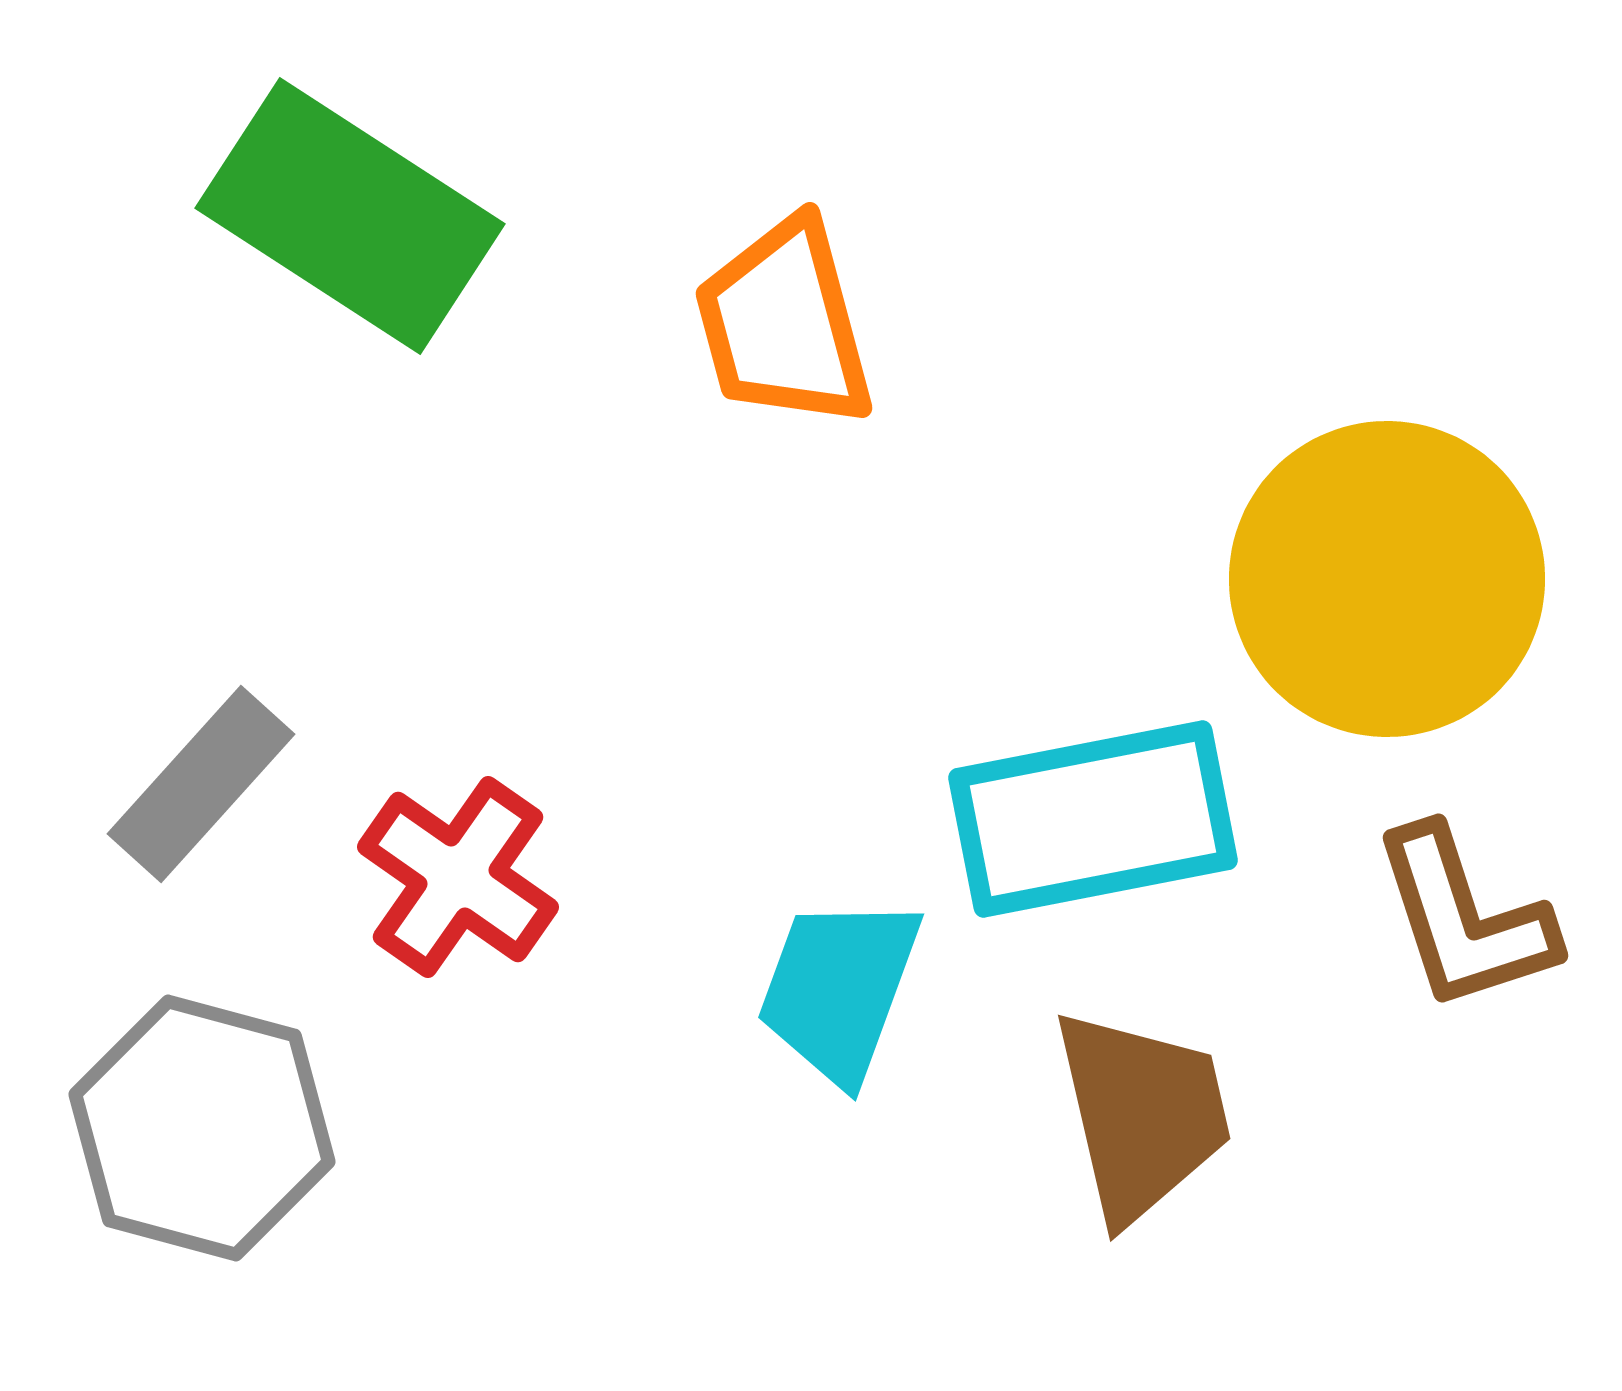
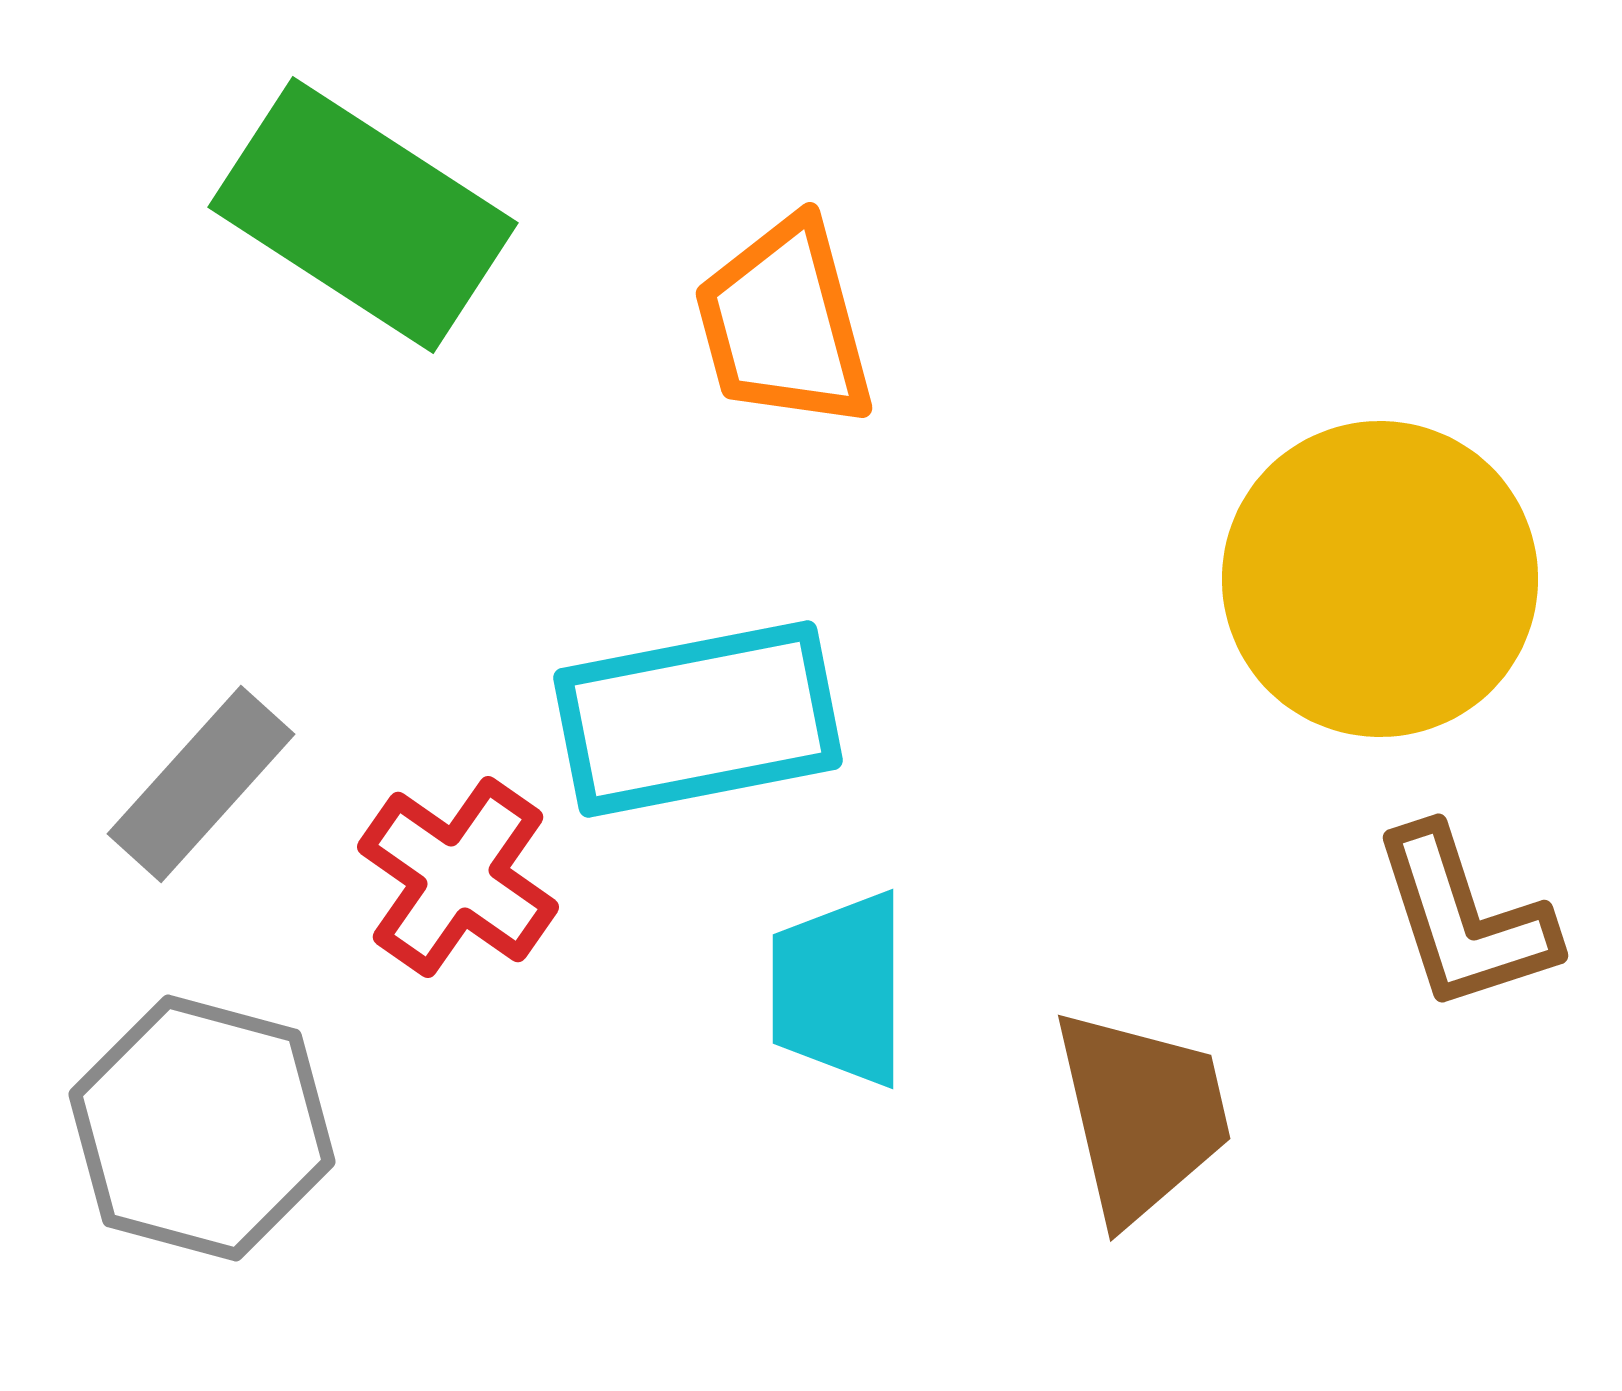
green rectangle: moved 13 px right, 1 px up
yellow circle: moved 7 px left
cyan rectangle: moved 395 px left, 100 px up
cyan trapezoid: rotated 20 degrees counterclockwise
